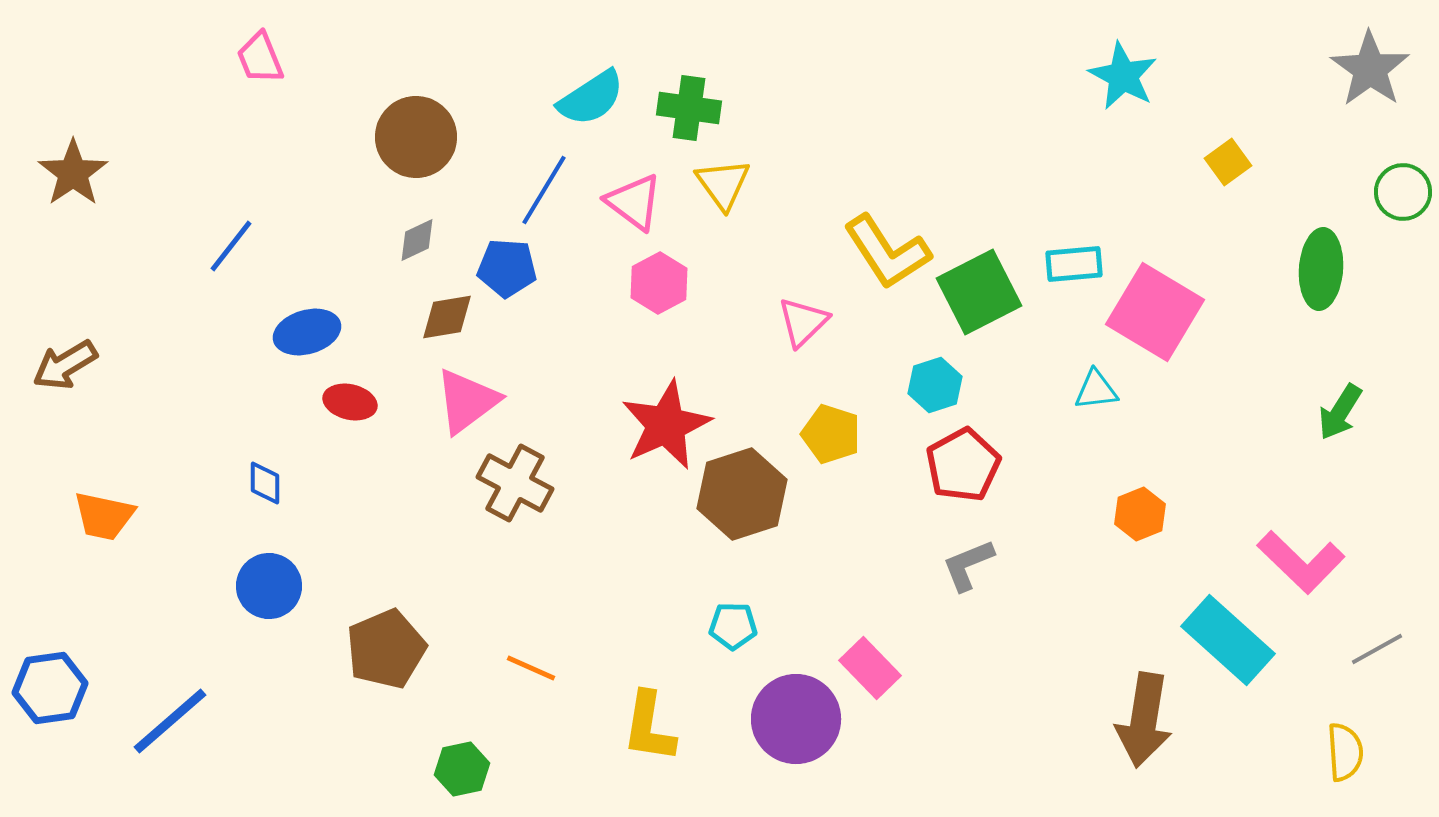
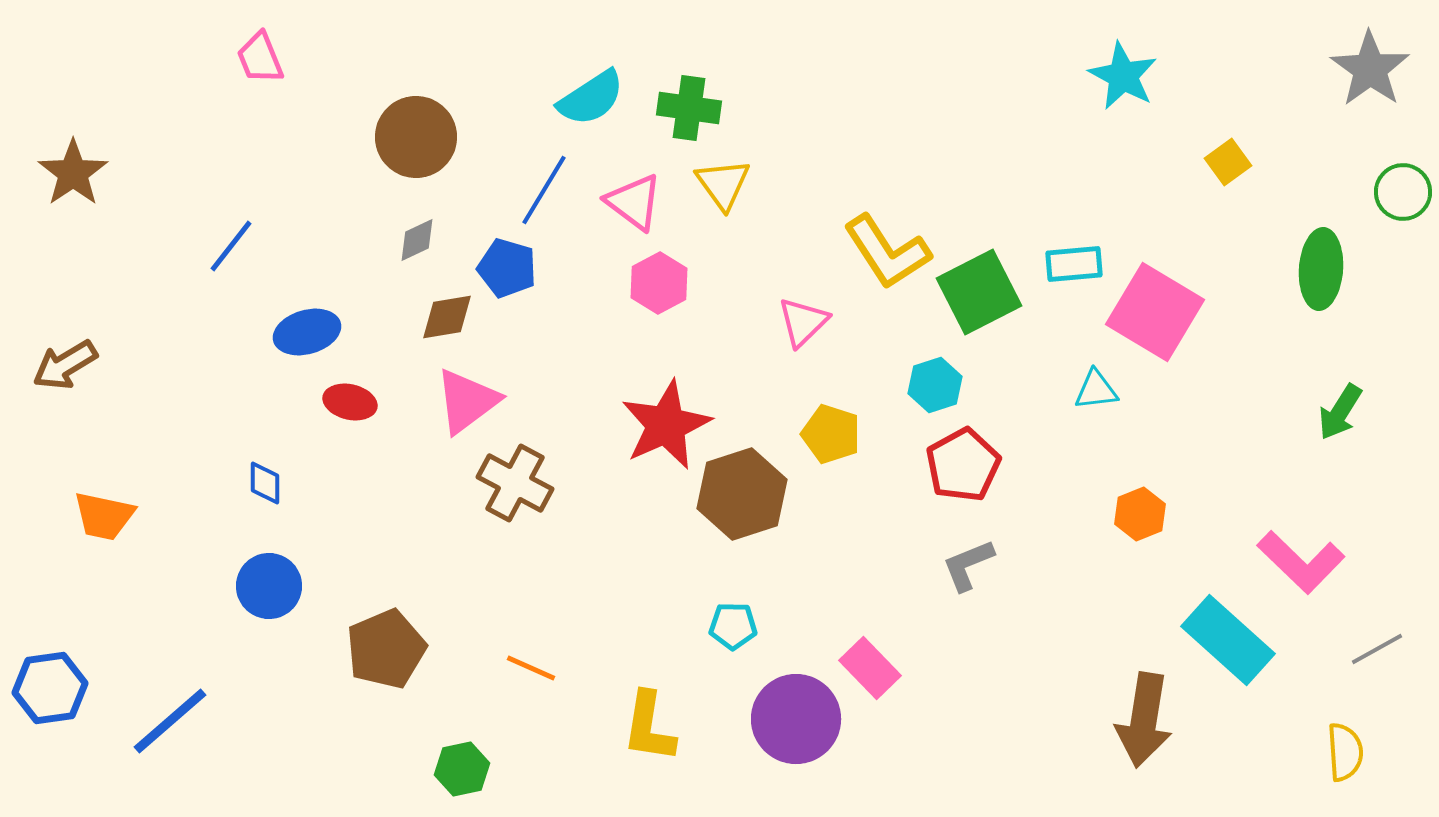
blue pentagon at (507, 268): rotated 12 degrees clockwise
